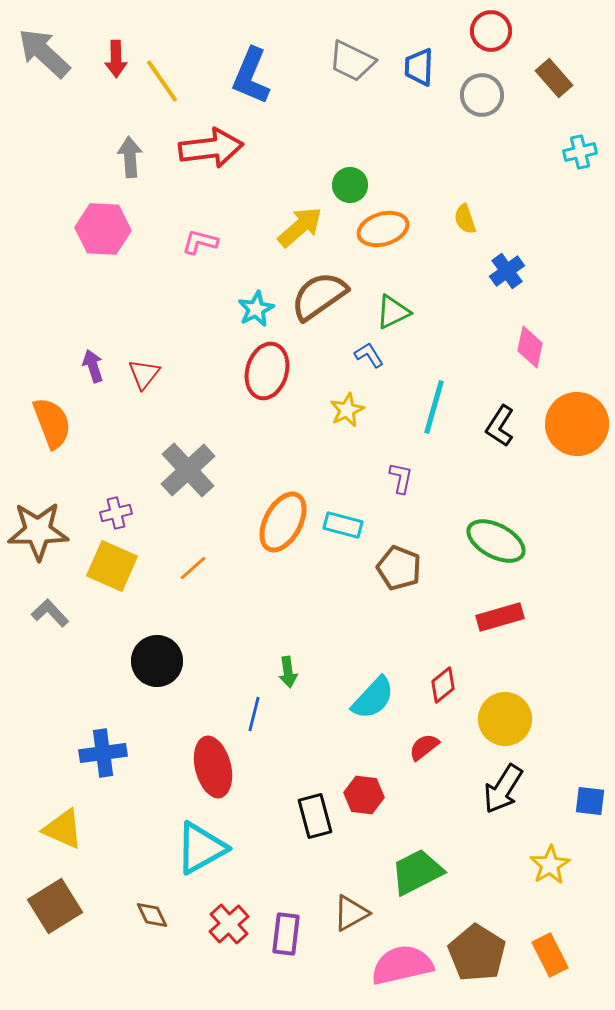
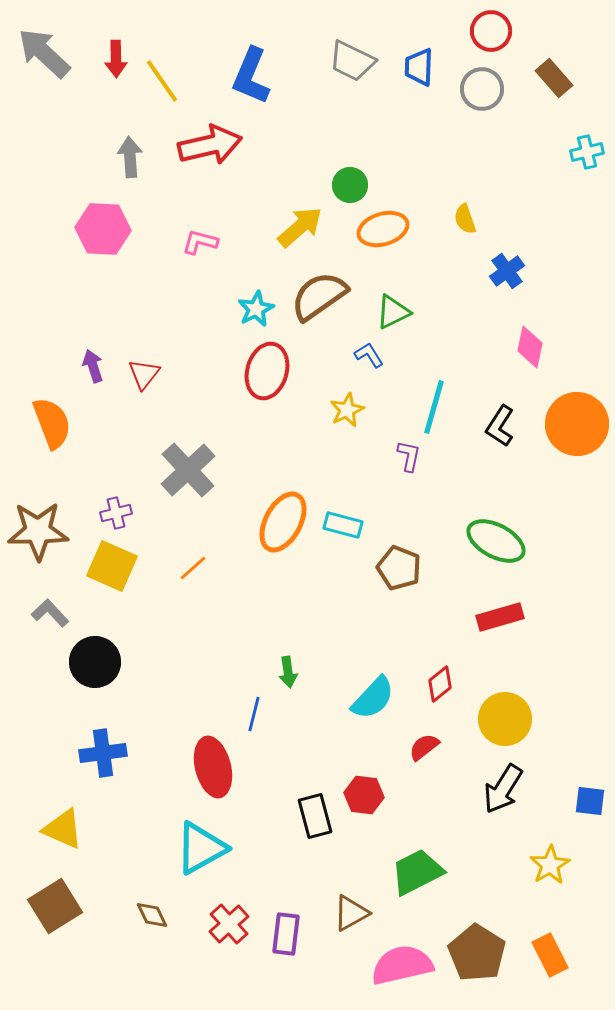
gray circle at (482, 95): moved 6 px up
red arrow at (211, 148): moved 1 px left, 3 px up; rotated 6 degrees counterclockwise
cyan cross at (580, 152): moved 7 px right
purple L-shape at (401, 478): moved 8 px right, 22 px up
black circle at (157, 661): moved 62 px left, 1 px down
red diamond at (443, 685): moved 3 px left, 1 px up
